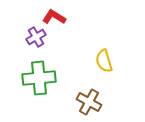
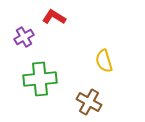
purple cross: moved 12 px left
green cross: moved 1 px right, 1 px down
